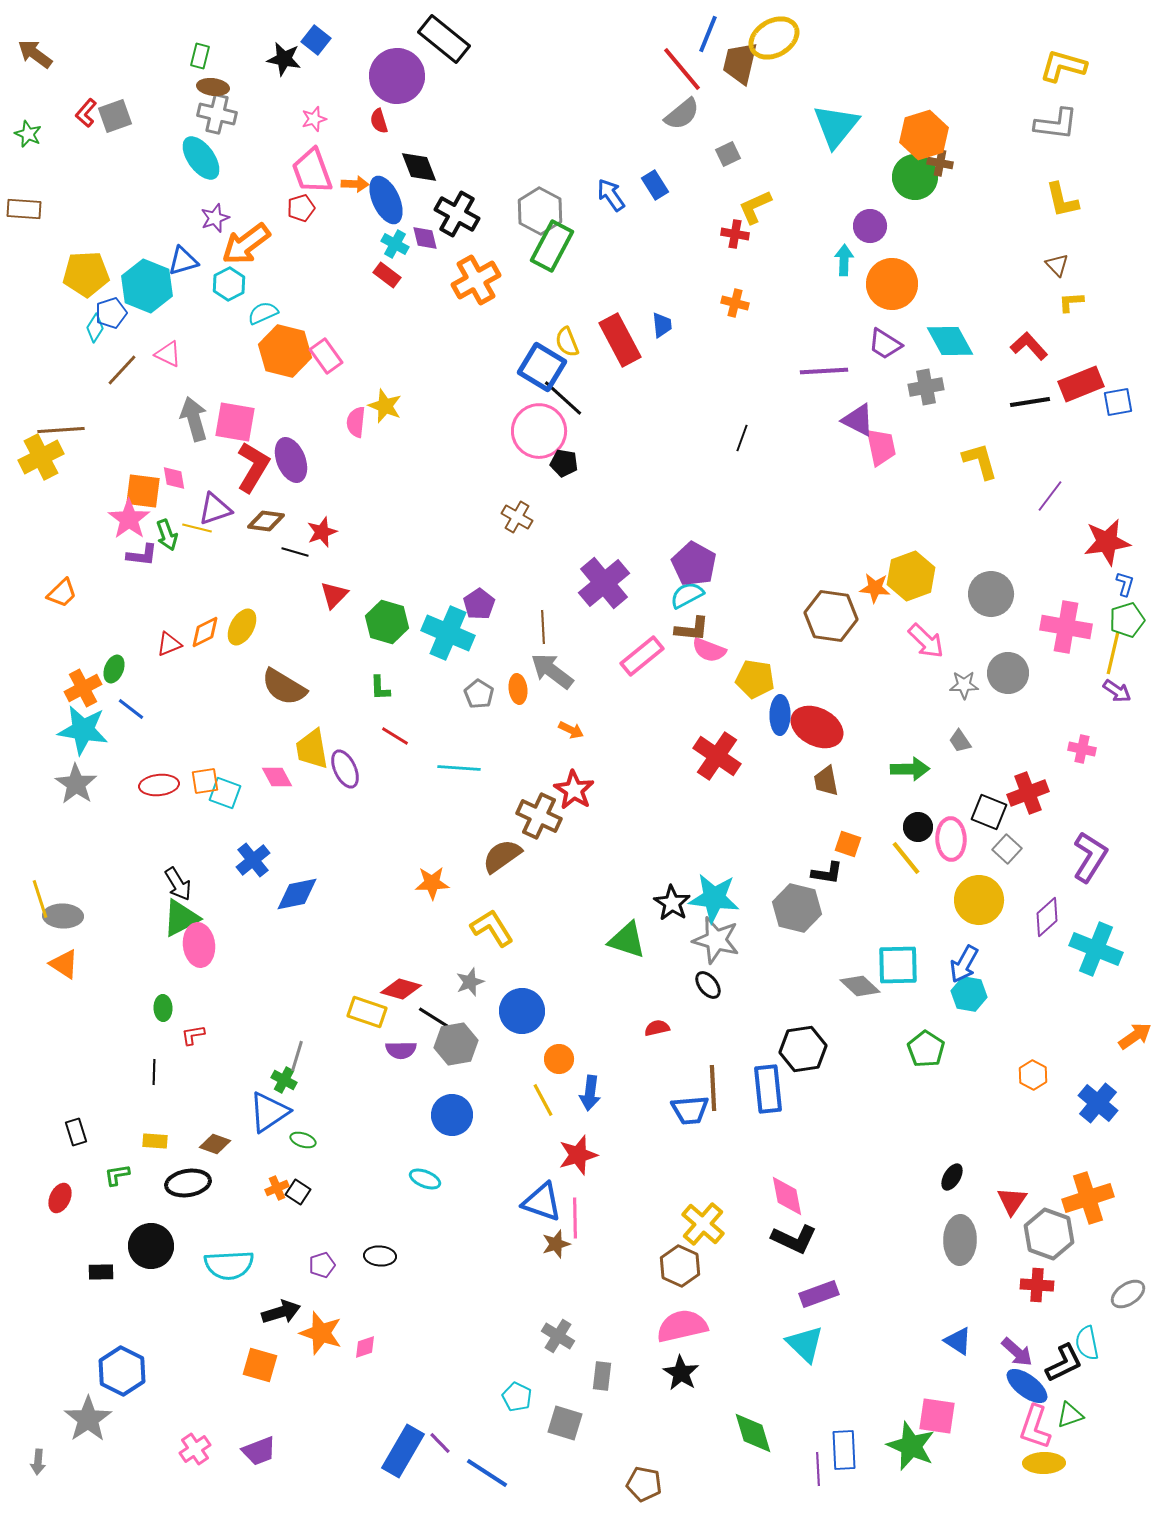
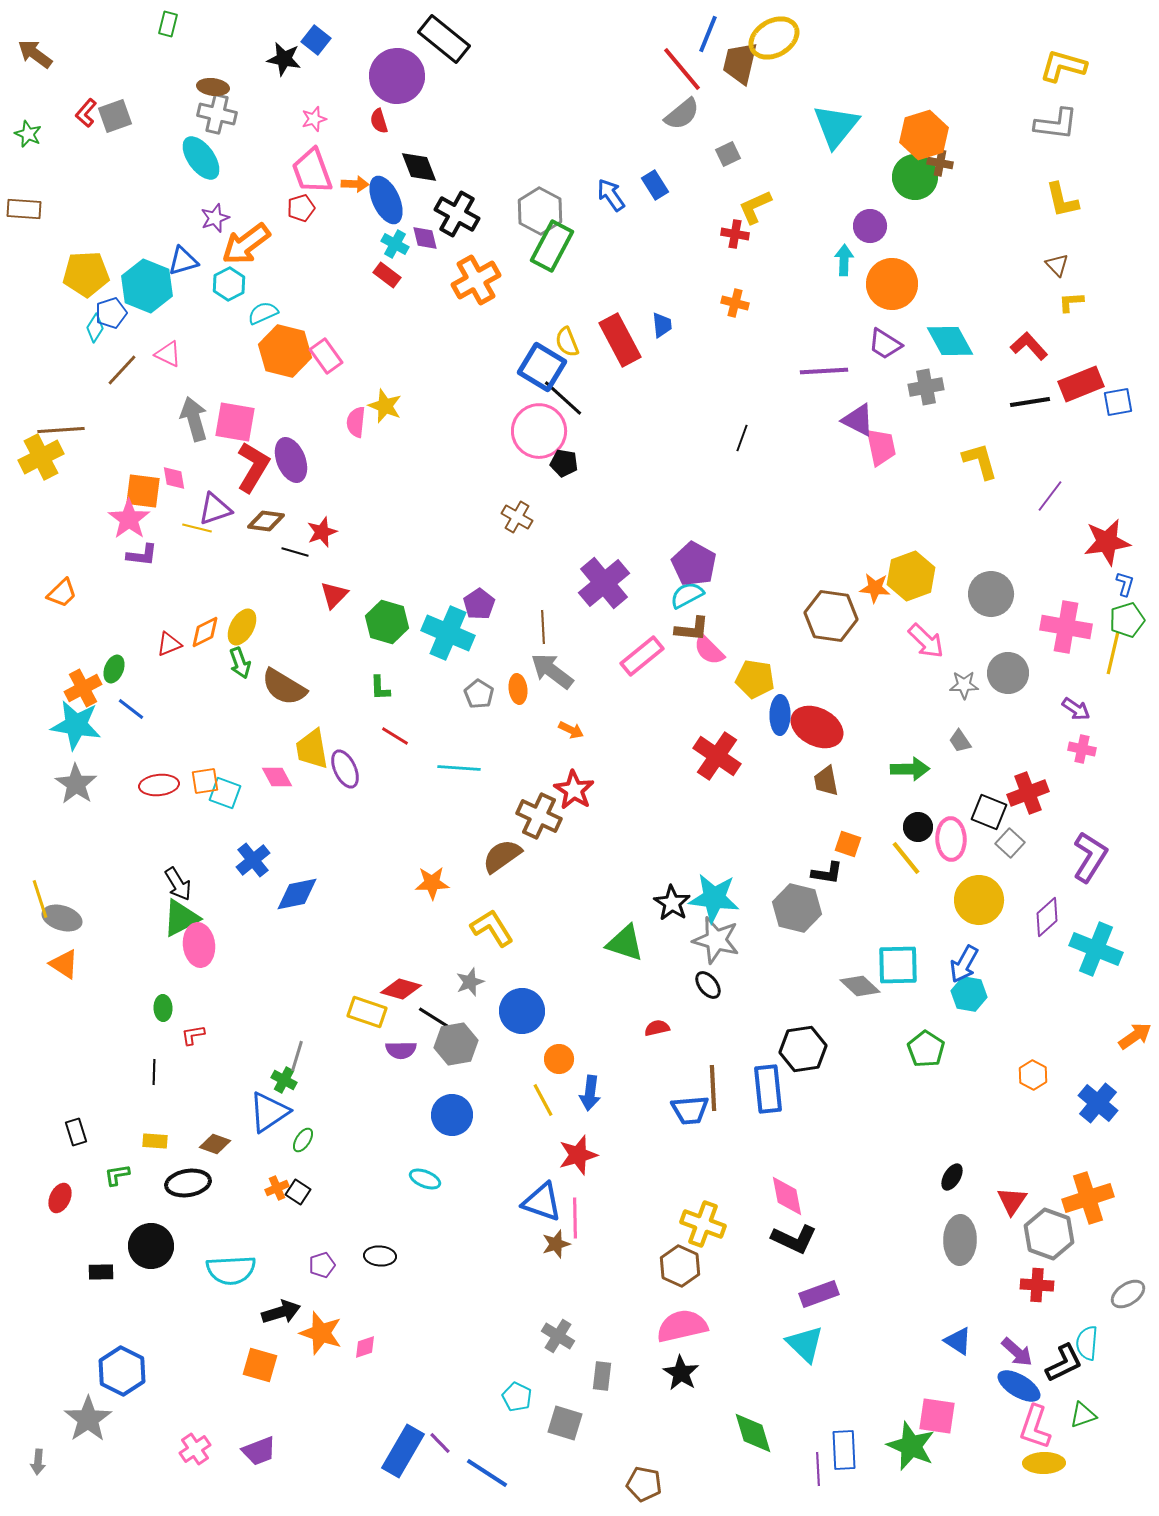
green rectangle at (200, 56): moved 32 px left, 32 px up
green arrow at (167, 535): moved 73 px right, 128 px down
pink semicircle at (709, 650): rotated 24 degrees clockwise
purple arrow at (1117, 691): moved 41 px left, 18 px down
cyan star at (83, 730): moved 7 px left, 5 px up
gray square at (1007, 849): moved 3 px right, 6 px up
gray ellipse at (63, 916): moved 1 px left, 2 px down; rotated 15 degrees clockwise
green triangle at (627, 940): moved 2 px left, 3 px down
green ellipse at (303, 1140): rotated 75 degrees counterclockwise
yellow cross at (703, 1224): rotated 21 degrees counterclockwise
cyan semicircle at (229, 1265): moved 2 px right, 5 px down
cyan semicircle at (1087, 1343): rotated 16 degrees clockwise
blue ellipse at (1027, 1386): moved 8 px left; rotated 6 degrees counterclockwise
green triangle at (1070, 1415): moved 13 px right
